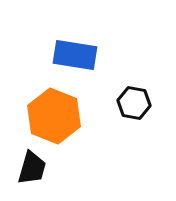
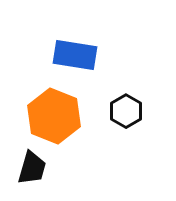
black hexagon: moved 8 px left, 8 px down; rotated 20 degrees clockwise
